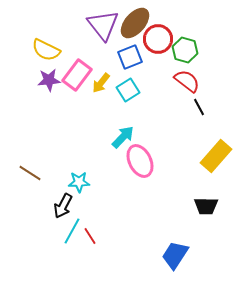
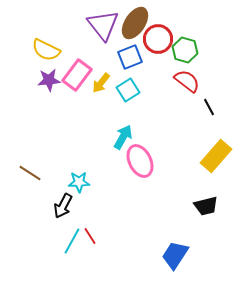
brown ellipse: rotated 8 degrees counterclockwise
black line: moved 10 px right
cyan arrow: rotated 15 degrees counterclockwise
black trapezoid: rotated 15 degrees counterclockwise
cyan line: moved 10 px down
